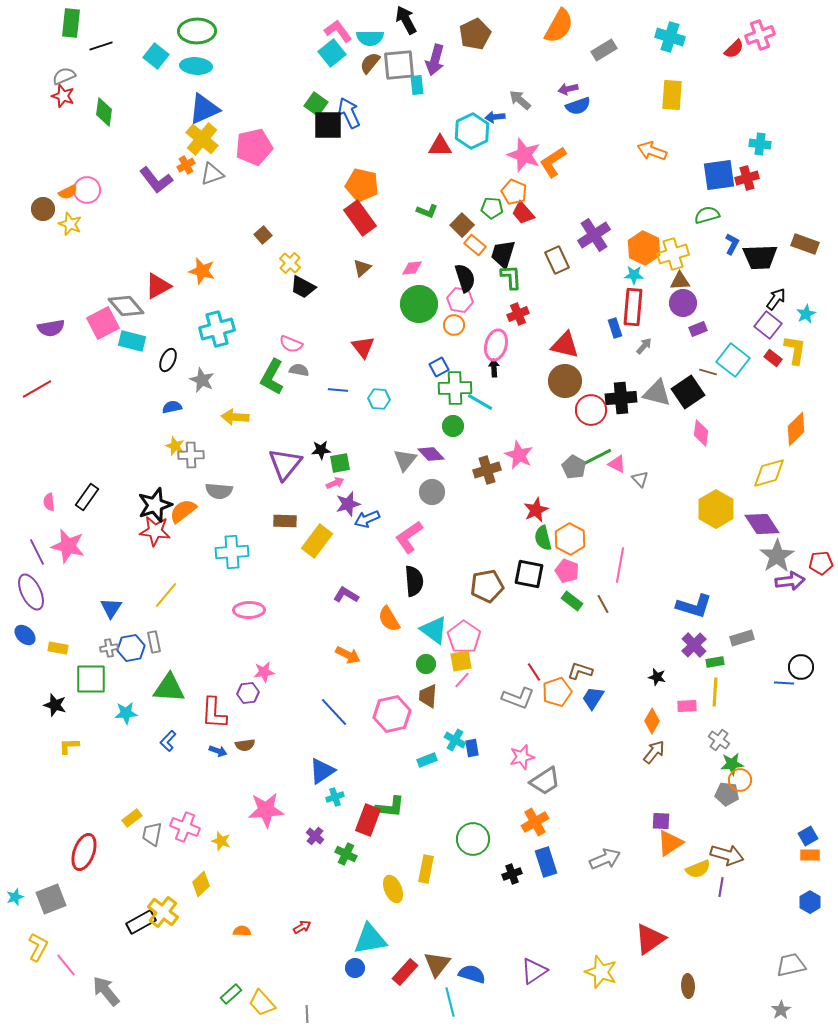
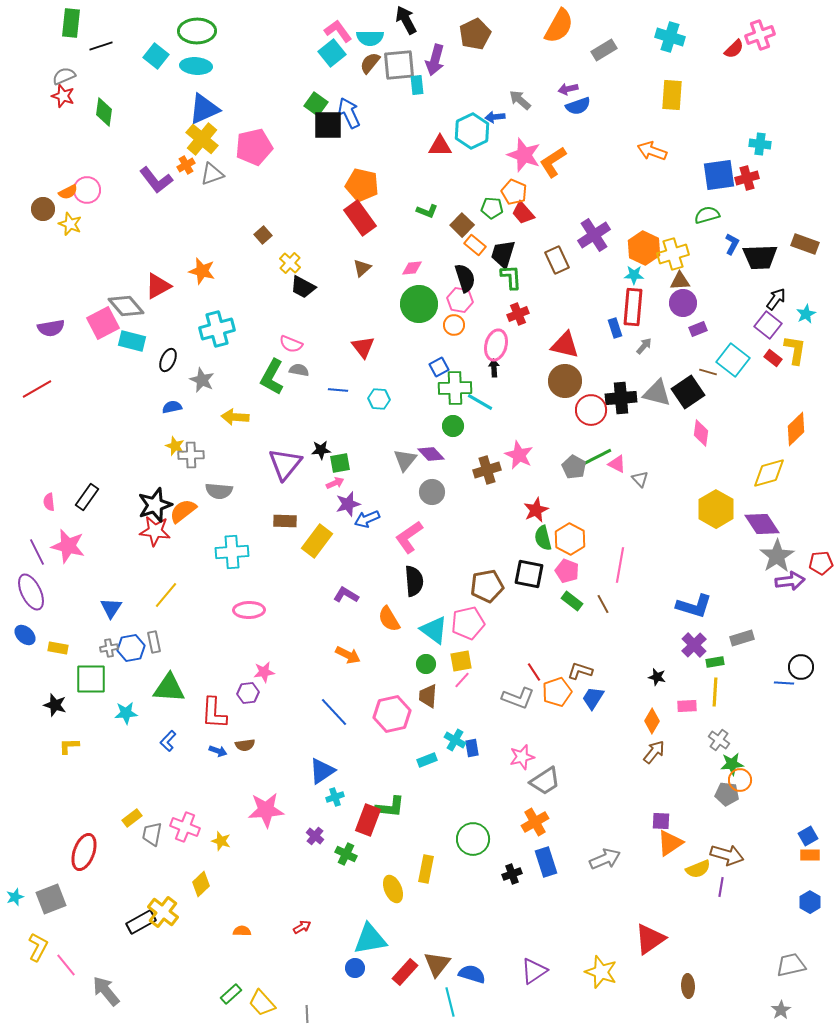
pink pentagon at (464, 637): moved 4 px right, 14 px up; rotated 24 degrees clockwise
